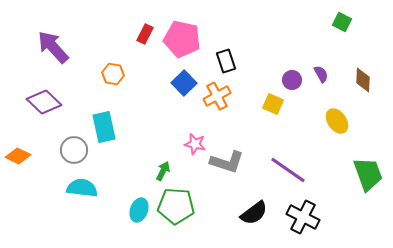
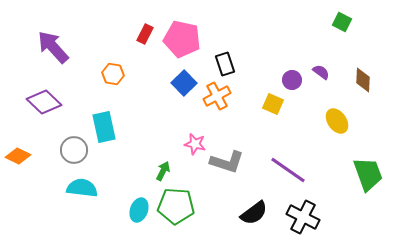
black rectangle: moved 1 px left, 3 px down
purple semicircle: moved 2 px up; rotated 24 degrees counterclockwise
